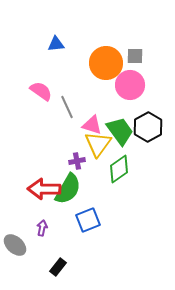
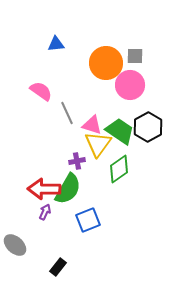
gray line: moved 6 px down
green trapezoid: rotated 20 degrees counterclockwise
purple arrow: moved 3 px right, 16 px up; rotated 14 degrees clockwise
